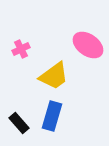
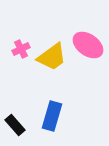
yellow trapezoid: moved 2 px left, 19 px up
black rectangle: moved 4 px left, 2 px down
